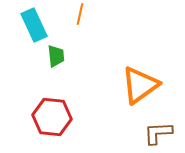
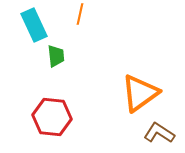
orange triangle: moved 8 px down
brown L-shape: moved 1 px right; rotated 36 degrees clockwise
